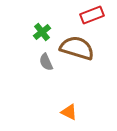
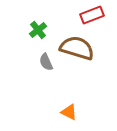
green cross: moved 4 px left, 2 px up
